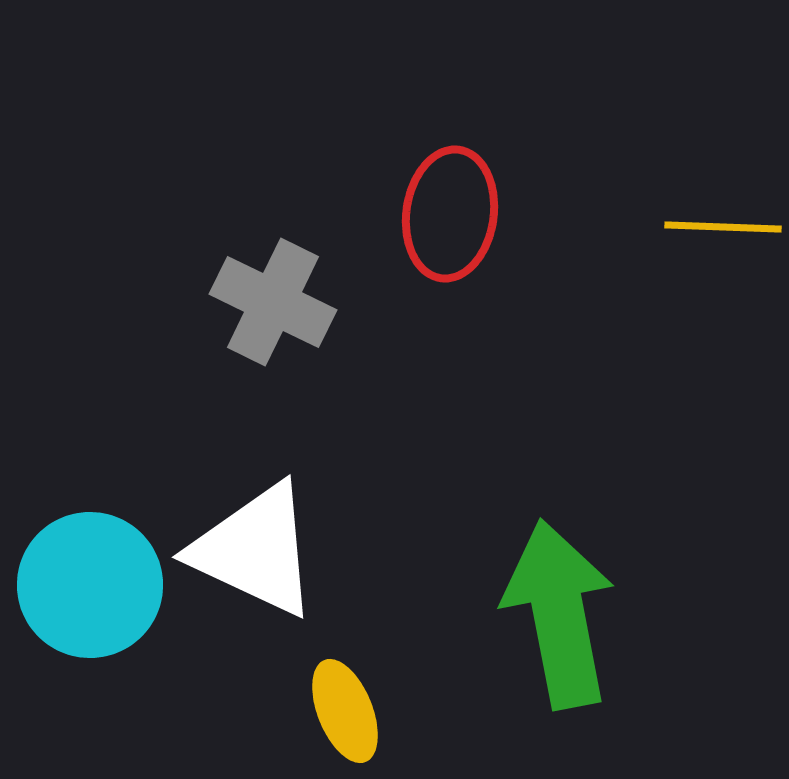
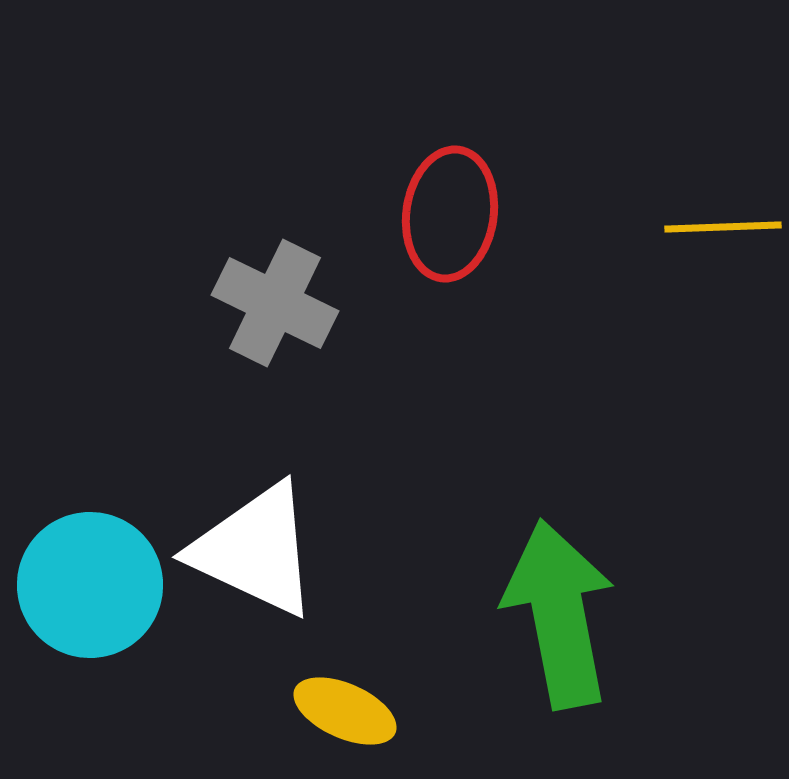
yellow line: rotated 4 degrees counterclockwise
gray cross: moved 2 px right, 1 px down
yellow ellipse: rotated 44 degrees counterclockwise
